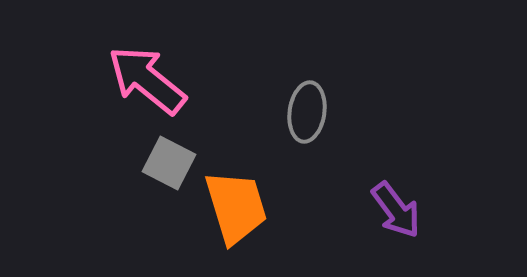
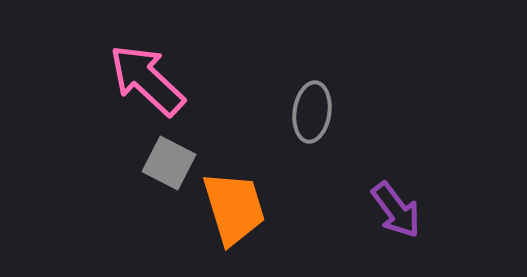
pink arrow: rotated 4 degrees clockwise
gray ellipse: moved 5 px right
orange trapezoid: moved 2 px left, 1 px down
